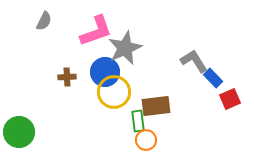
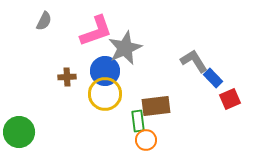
blue circle: moved 1 px up
yellow circle: moved 9 px left, 2 px down
